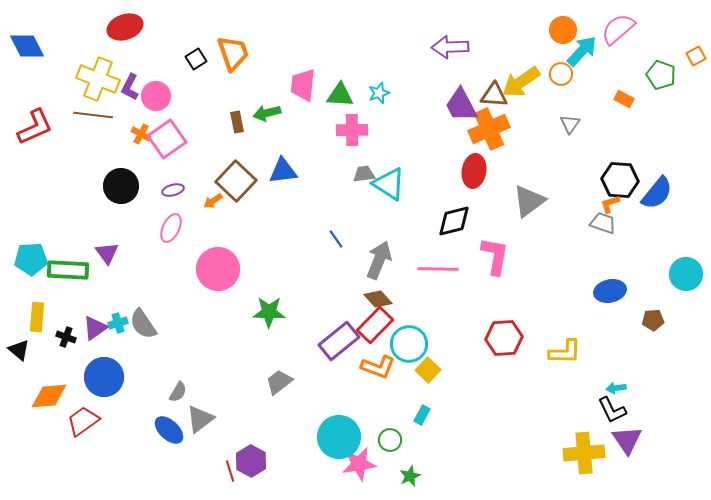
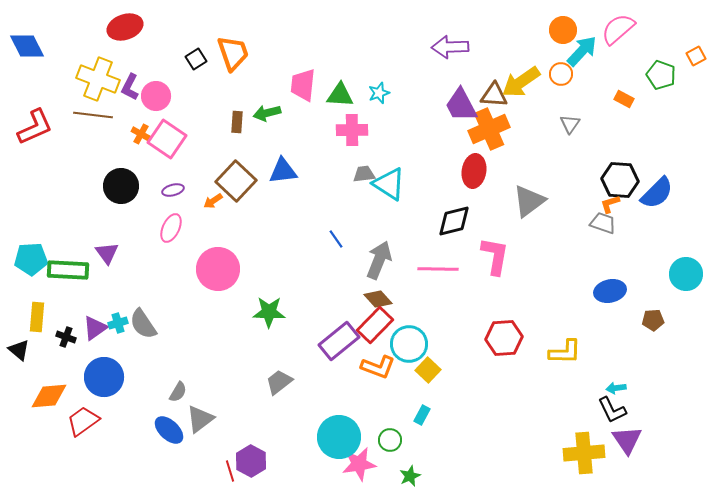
brown rectangle at (237, 122): rotated 15 degrees clockwise
pink square at (167, 139): rotated 21 degrees counterclockwise
blue semicircle at (657, 193): rotated 6 degrees clockwise
